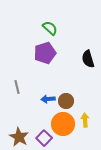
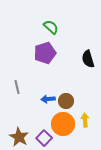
green semicircle: moved 1 px right, 1 px up
